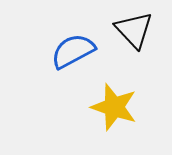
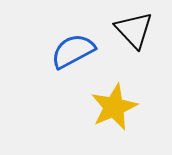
yellow star: rotated 30 degrees clockwise
